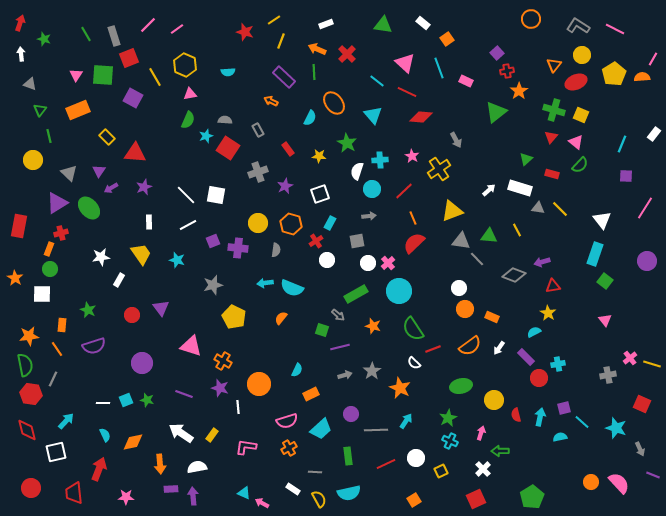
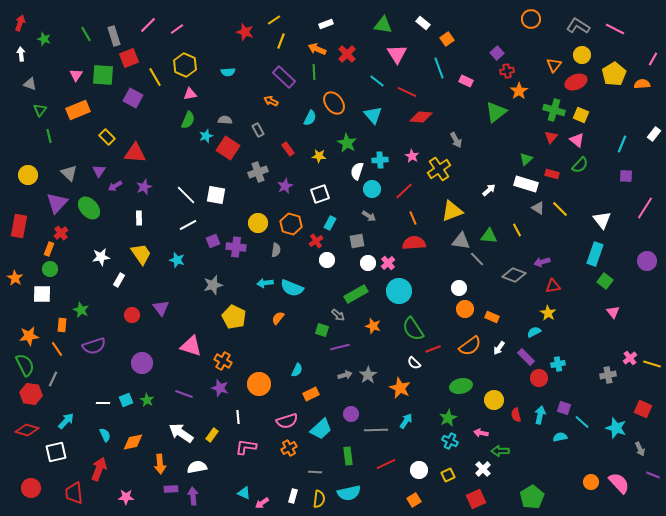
pink triangle at (405, 63): moved 8 px left, 9 px up; rotated 15 degrees clockwise
orange semicircle at (642, 77): moved 7 px down
pink triangle at (576, 142): moved 1 px right, 2 px up
yellow circle at (33, 160): moved 5 px left, 15 px down
purple arrow at (111, 188): moved 4 px right, 2 px up
white rectangle at (520, 188): moved 6 px right, 4 px up
purple triangle at (57, 203): rotated 15 degrees counterclockwise
gray triangle at (538, 208): rotated 24 degrees clockwise
gray arrow at (369, 216): rotated 40 degrees clockwise
white rectangle at (149, 222): moved 10 px left, 4 px up
red cross at (61, 233): rotated 24 degrees counterclockwise
red semicircle at (414, 243): rotated 40 degrees clockwise
purple cross at (238, 248): moved 2 px left, 1 px up
green star at (88, 310): moved 7 px left
orange semicircle at (281, 318): moved 3 px left
pink triangle at (605, 320): moved 8 px right, 8 px up
green semicircle at (25, 365): rotated 15 degrees counterclockwise
gray star at (372, 371): moved 4 px left, 4 px down
green star at (147, 400): rotated 16 degrees clockwise
red square at (642, 404): moved 1 px right, 5 px down
white line at (238, 407): moved 10 px down
purple square at (564, 408): rotated 32 degrees clockwise
cyan arrow at (540, 417): moved 2 px up
red diamond at (27, 430): rotated 60 degrees counterclockwise
pink arrow at (481, 433): rotated 96 degrees counterclockwise
white circle at (416, 458): moved 3 px right, 12 px down
yellow square at (441, 471): moved 7 px right, 4 px down
white rectangle at (293, 489): moved 7 px down; rotated 72 degrees clockwise
yellow semicircle at (319, 499): rotated 36 degrees clockwise
pink arrow at (262, 503): rotated 64 degrees counterclockwise
